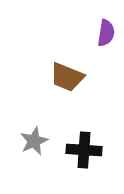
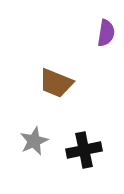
brown trapezoid: moved 11 px left, 6 px down
black cross: rotated 16 degrees counterclockwise
